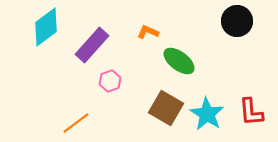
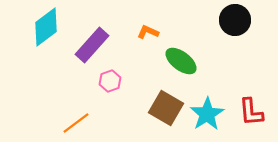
black circle: moved 2 px left, 1 px up
green ellipse: moved 2 px right
cyan star: rotated 8 degrees clockwise
